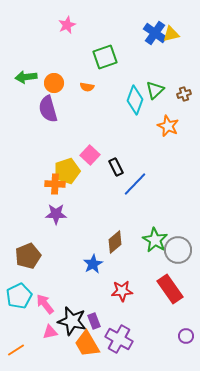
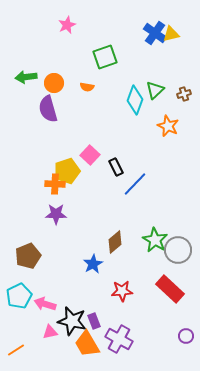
red rectangle: rotated 12 degrees counterclockwise
pink arrow: rotated 35 degrees counterclockwise
